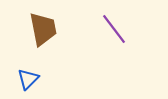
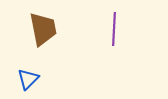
purple line: rotated 40 degrees clockwise
